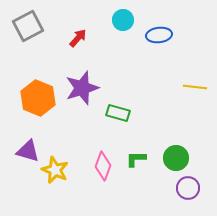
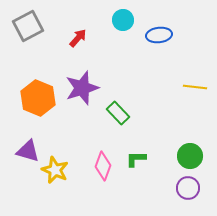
green rectangle: rotated 30 degrees clockwise
green circle: moved 14 px right, 2 px up
